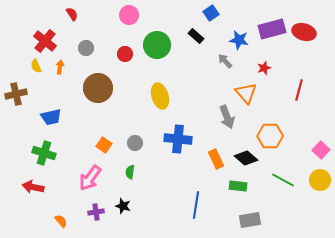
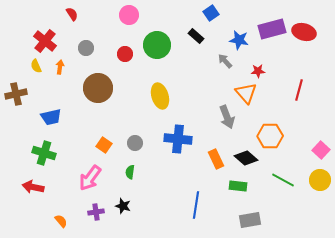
red star at (264, 68): moved 6 px left, 3 px down; rotated 16 degrees clockwise
